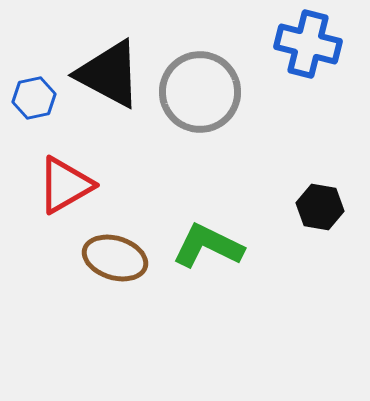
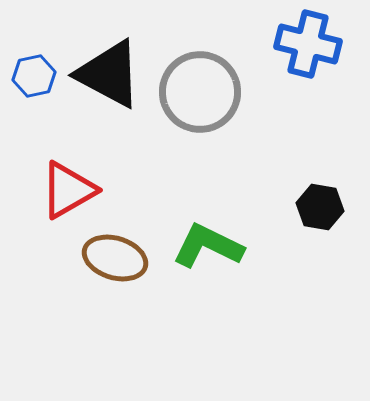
blue hexagon: moved 22 px up
red triangle: moved 3 px right, 5 px down
